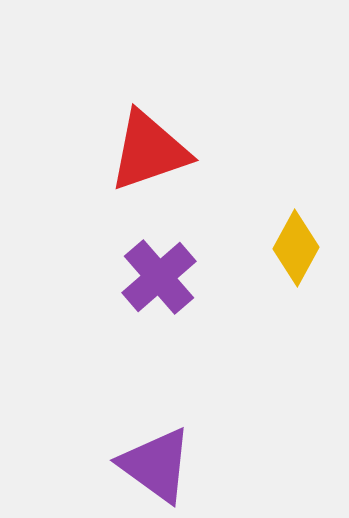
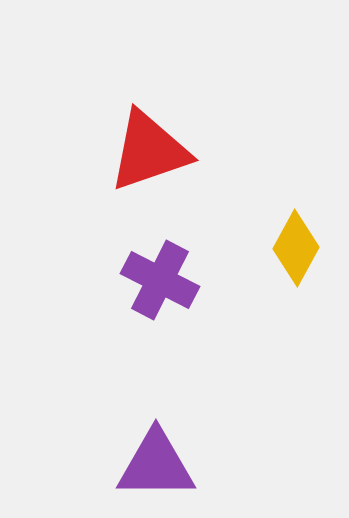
purple cross: moved 1 px right, 3 px down; rotated 22 degrees counterclockwise
purple triangle: rotated 36 degrees counterclockwise
